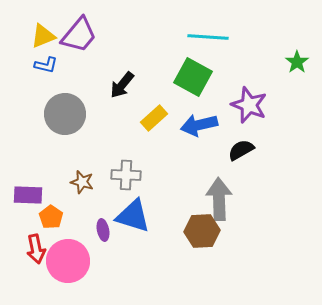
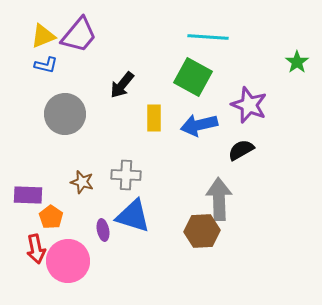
yellow rectangle: rotated 48 degrees counterclockwise
